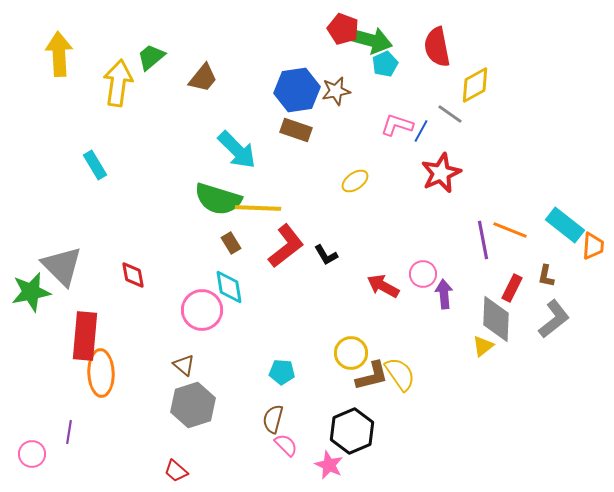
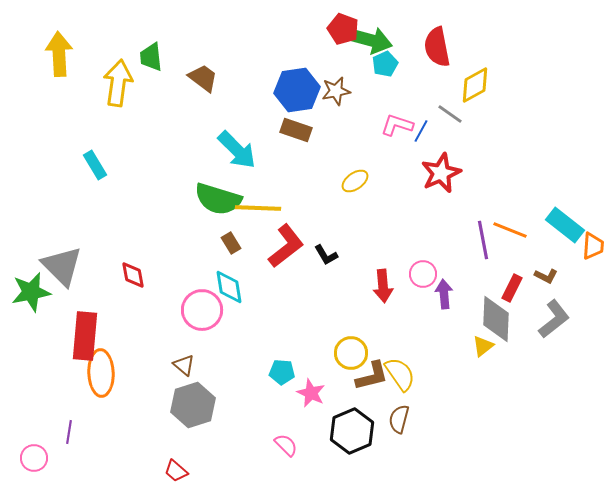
green trapezoid at (151, 57): rotated 56 degrees counterclockwise
brown trapezoid at (203, 78): rotated 92 degrees counterclockwise
brown L-shape at (546, 276): rotated 75 degrees counterclockwise
red arrow at (383, 286): rotated 124 degrees counterclockwise
brown semicircle at (273, 419): moved 126 px right
pink circle at (32, 454): moved 2 px right, 4 px down
pink star at (329, 465): moved 18 px left, 72 px up
